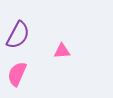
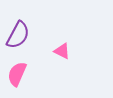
pink triangle: rotated 30 degrees clockwise
